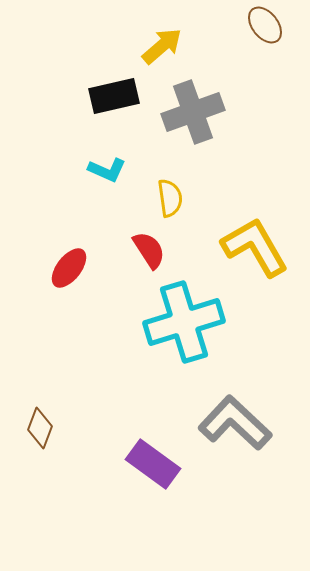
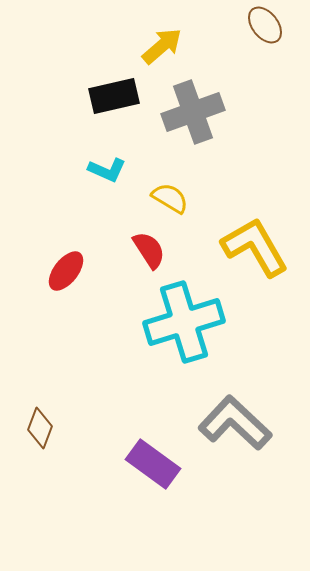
yellow semicircle: rotated 51 degrees counterclockwise
red ellipse: moved 3 px left, 3 px down
